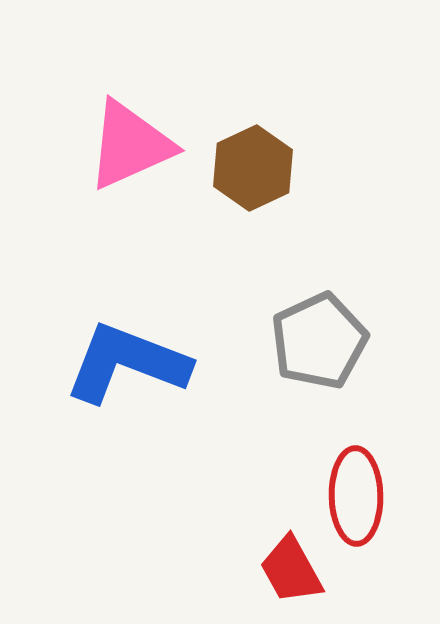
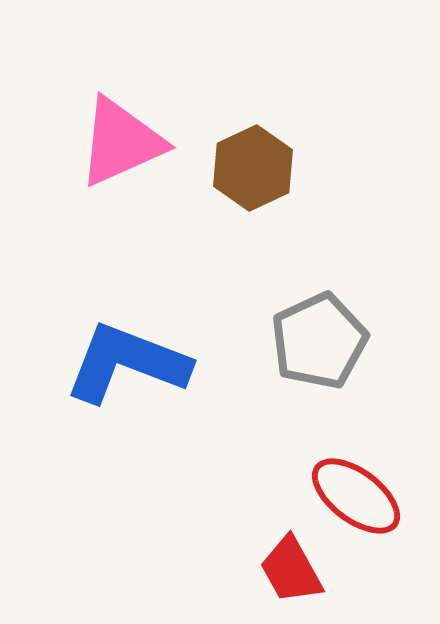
pink triangle: moved 9 px left, 3 px up
red ellipse: rotated 52 degrees counterclockwise
